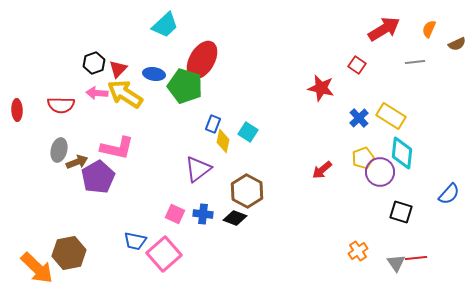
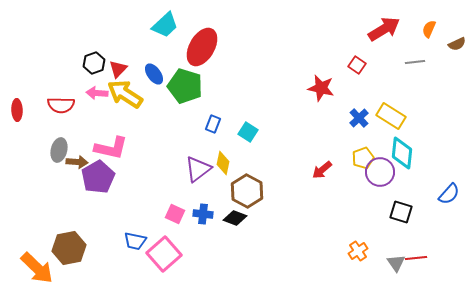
red ellipse at (202, 60): moved 13 px up
blue ellipse at (154, 74): rotated 45 degrees clockwise
yellow diamond at (223, 141): moved 22 px down
pink L-shape at (117, 148): moved 6 px left
brown arrow at (77, 162): rotated 25 degrees clockwise
brown hexagon at (69, 253): moved 5 px up
